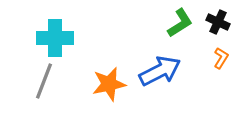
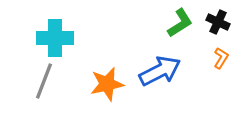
orange star: moved 2 px left
